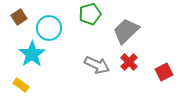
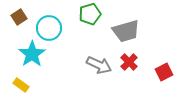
gray trapezoid: rotated 152 degrees counterclockwise
gray arrow: moved 2 px right
